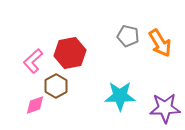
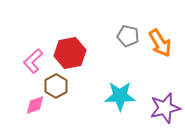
purple star: rotated 12 degrees counterclockwise
